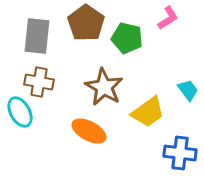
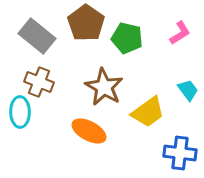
pink L-shape: moved 12 px right, 15 px down
gray rectangle: rotated 57 degrees counterclockwise
brown cross: rotated 12 degrees clockwise
cyan ellipse: rotated 28 degrees clockwise
